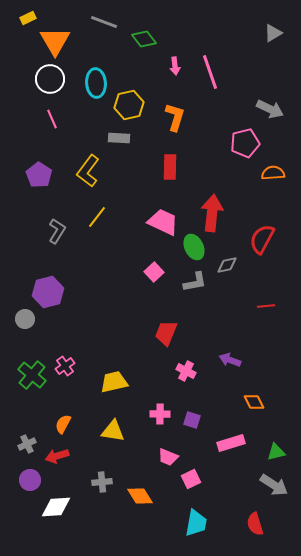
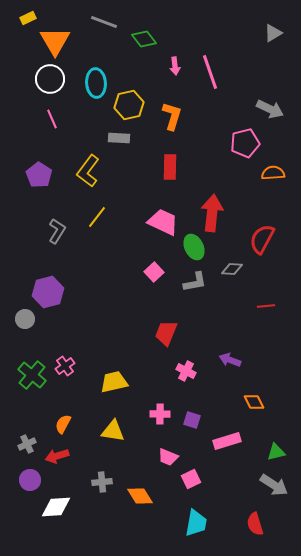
orange L-shape at (175, 117): moved 3 px left, 1 px up
gray diamond at (227, 265): moved 5 px right, 4 px down; rotated 15 degrees clockwise
pink rectangle at (231, 443): moved 4 px left, 2 px up
